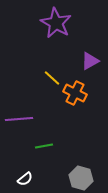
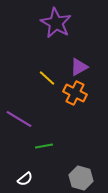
purple triangle: moved 11 px left, 6 px down
yellow line: moved 5 px left
purple line: rotated 36 degrees clockwise
